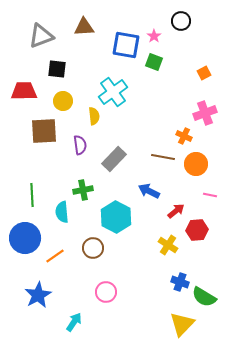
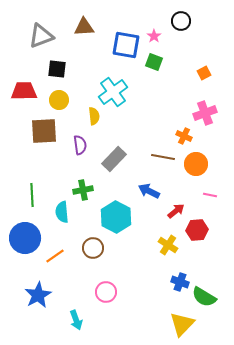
yellow circle: moved 4 px left, 1 px up
cyan arrow: moved 2 px right, 2 px up; rotated 126 degrees clockwise
